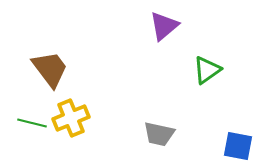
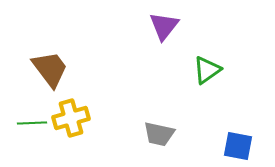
purple triangle: rotated 12 degrees counterclockwise
yellow cross: rotated 6 degrees clockwise
green line: rotated 16 degrees counterclockwise
